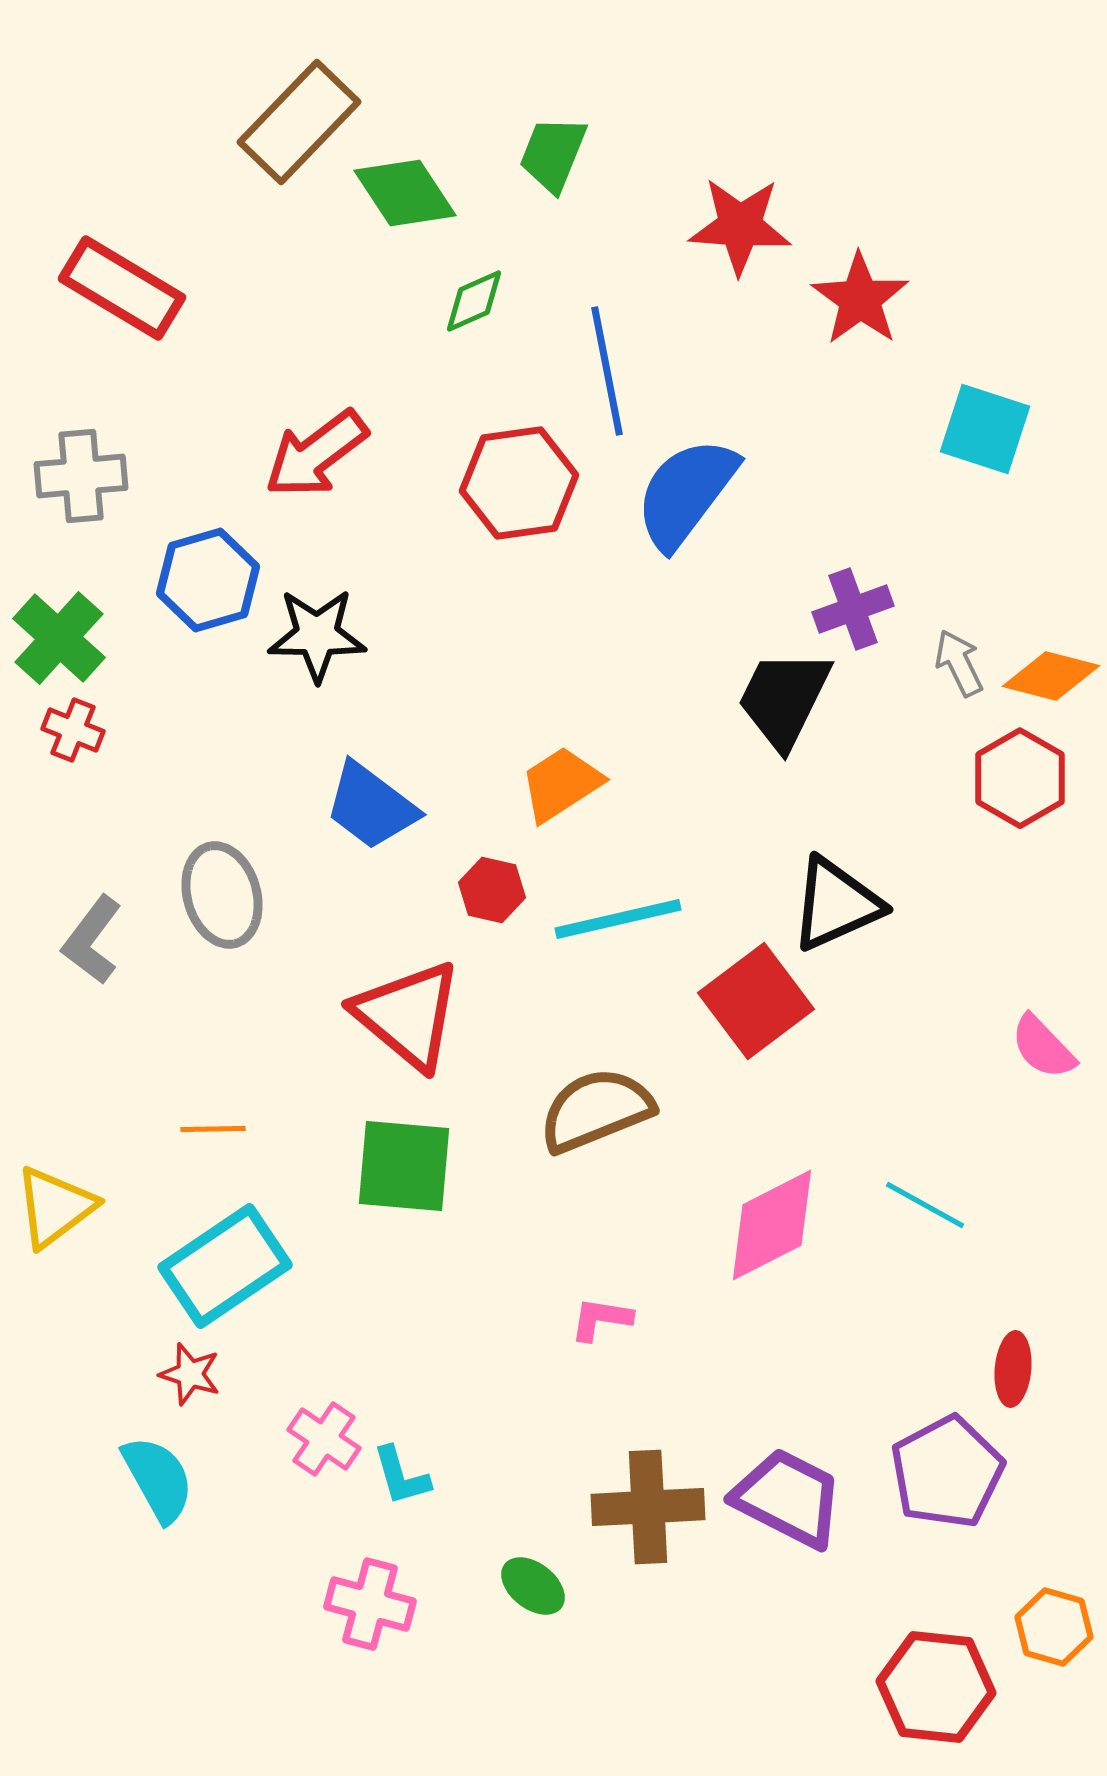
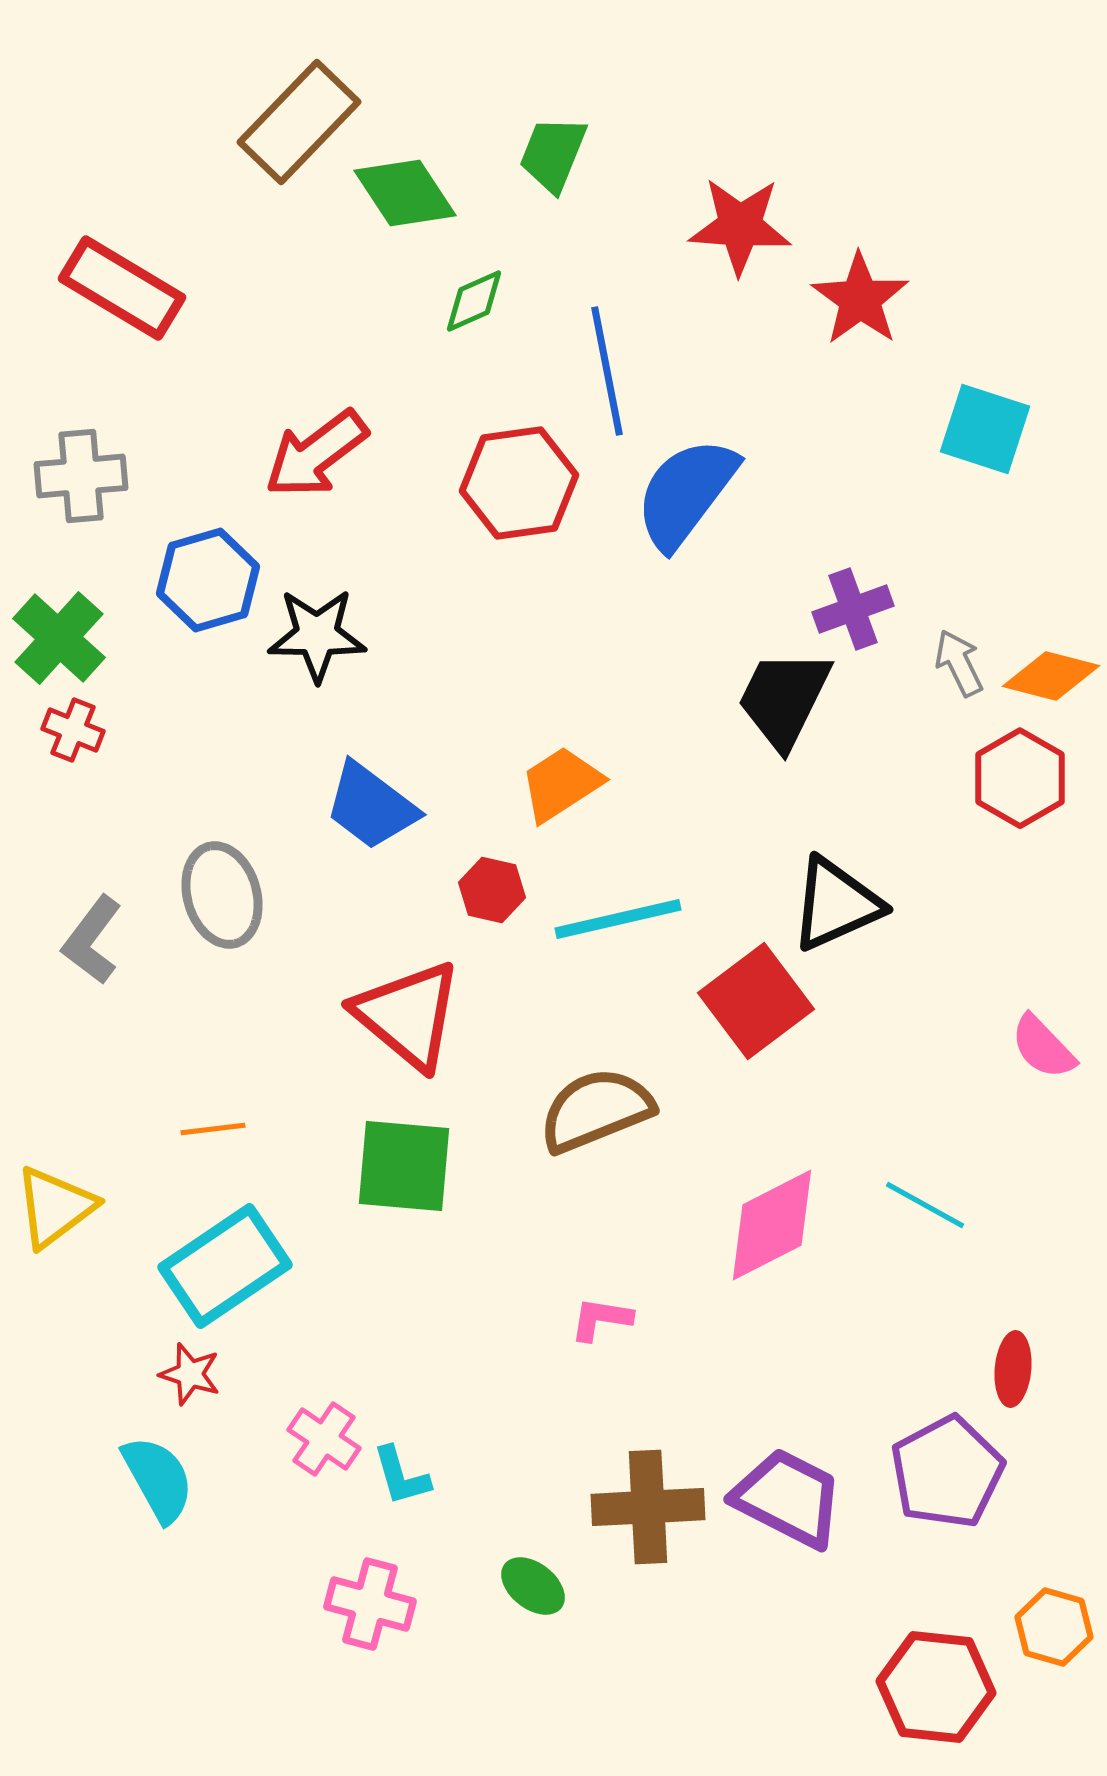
orange line at (213, 1129): rotated 6 degrees counterclockwise
